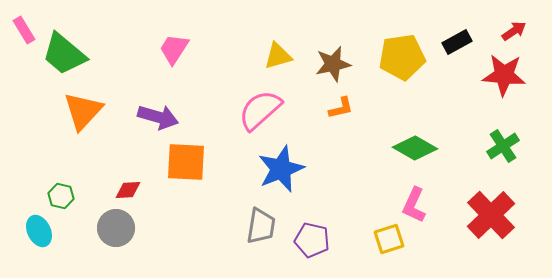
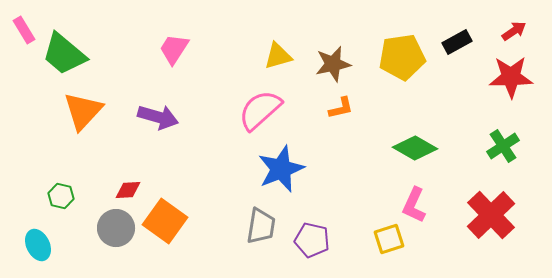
red star: moved 7 px right, 2 px down; rotated 6 degrees counterclockwise
orange square: moved 21 px left, 59 px down; rotated 33 degrees clockwise
cyan ellipse: moved 1 px left, 14 px down
